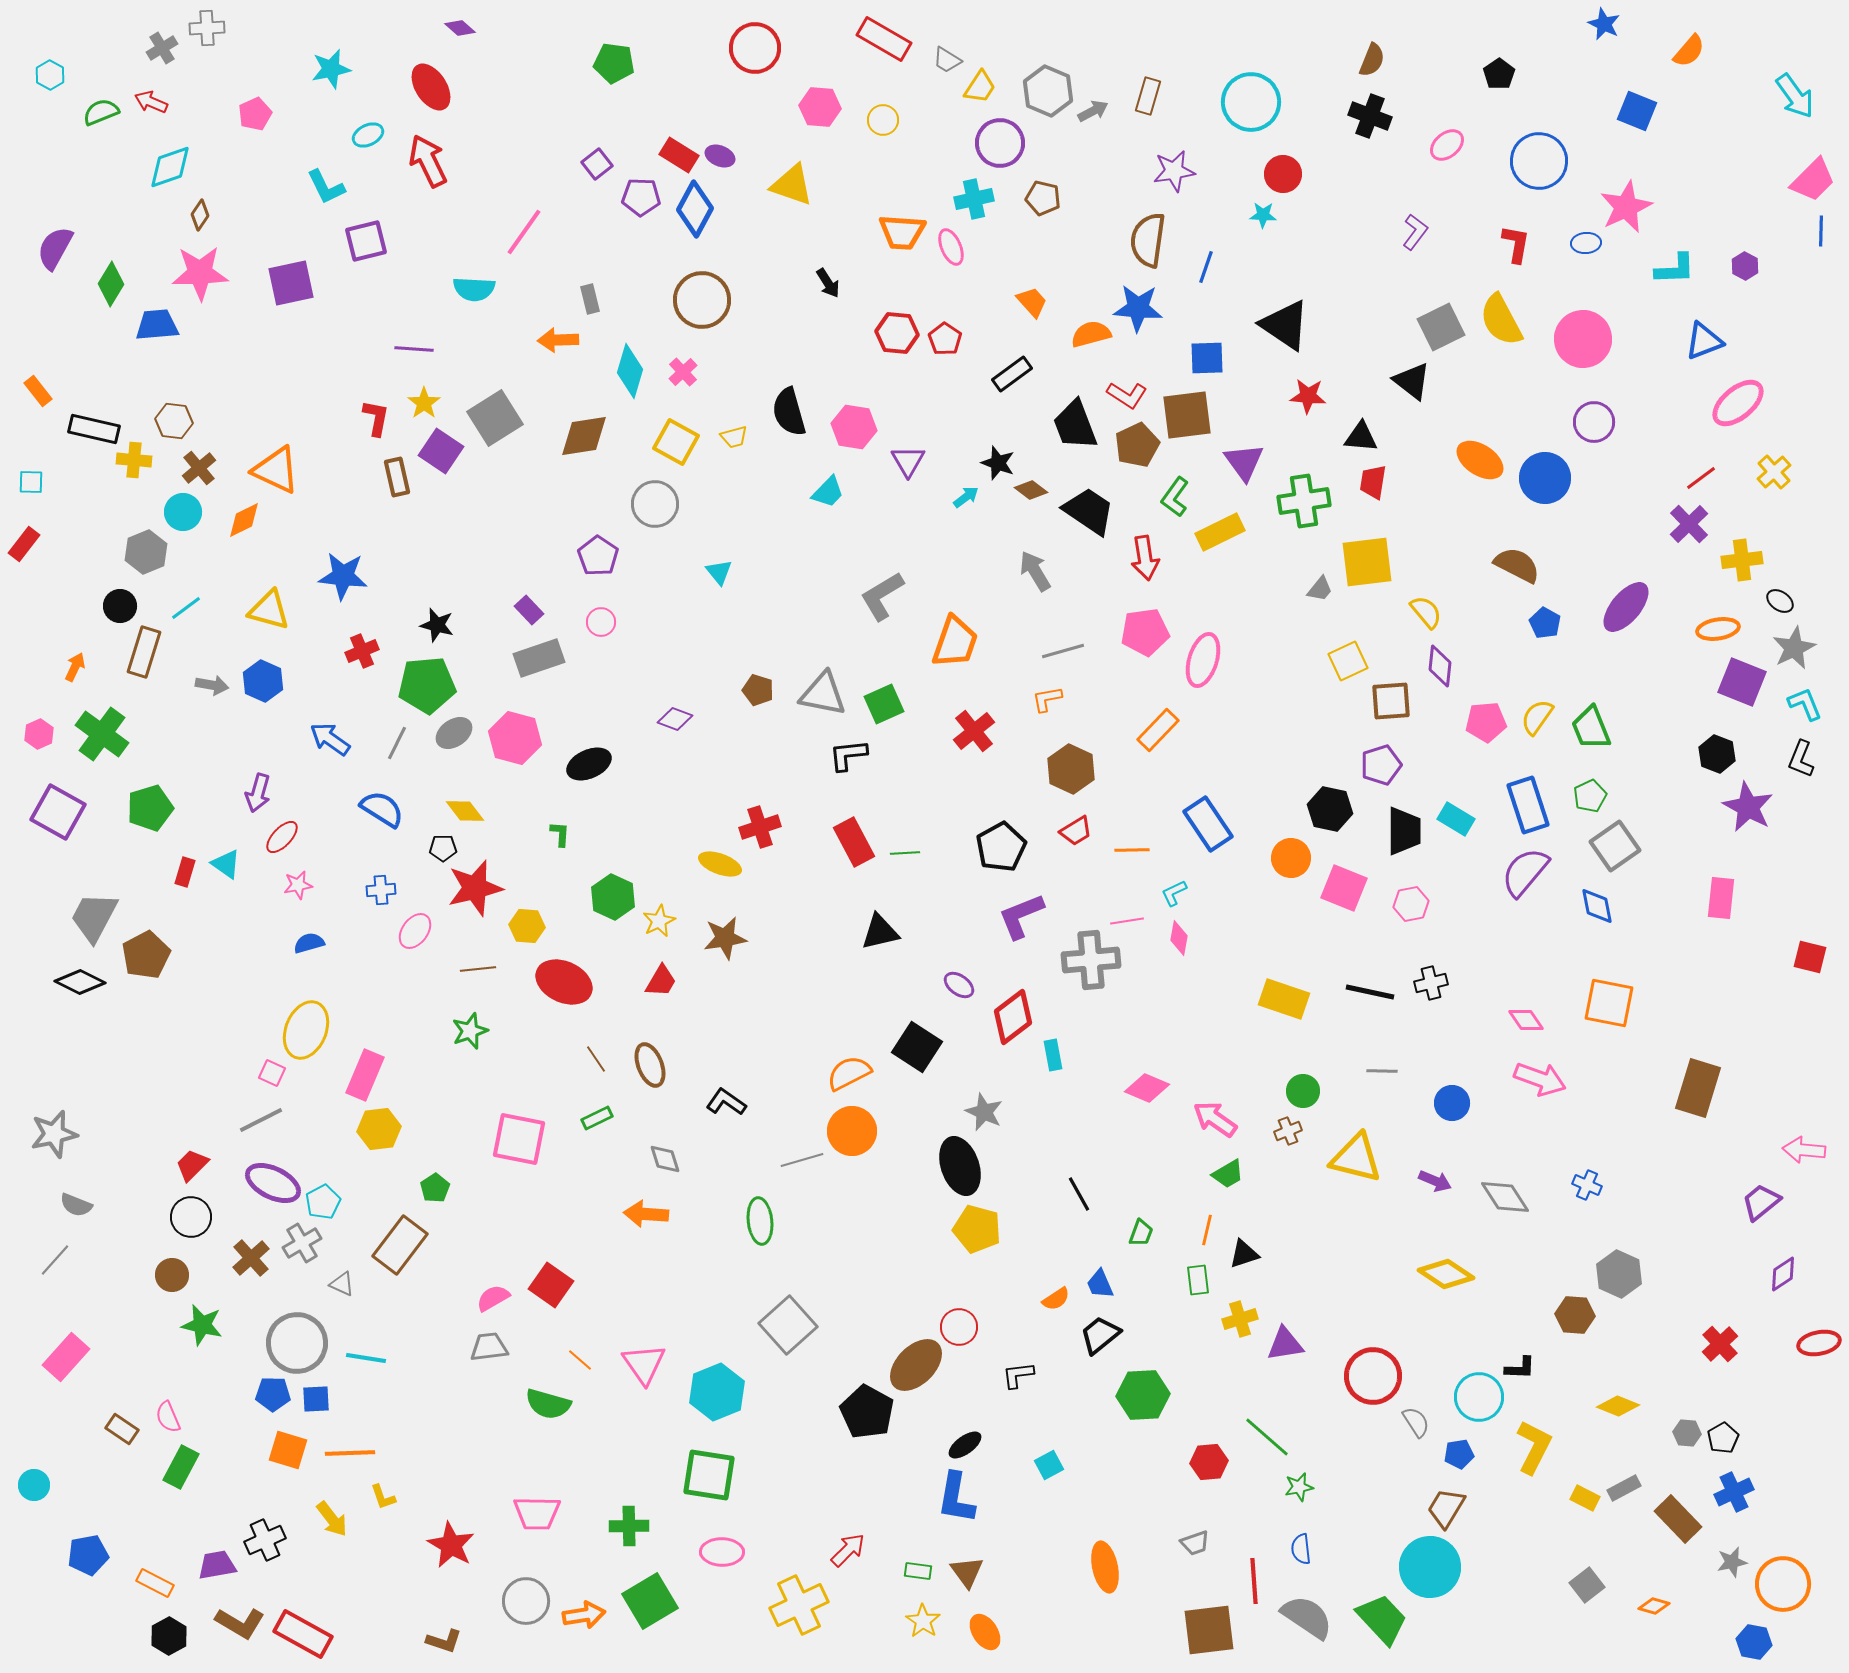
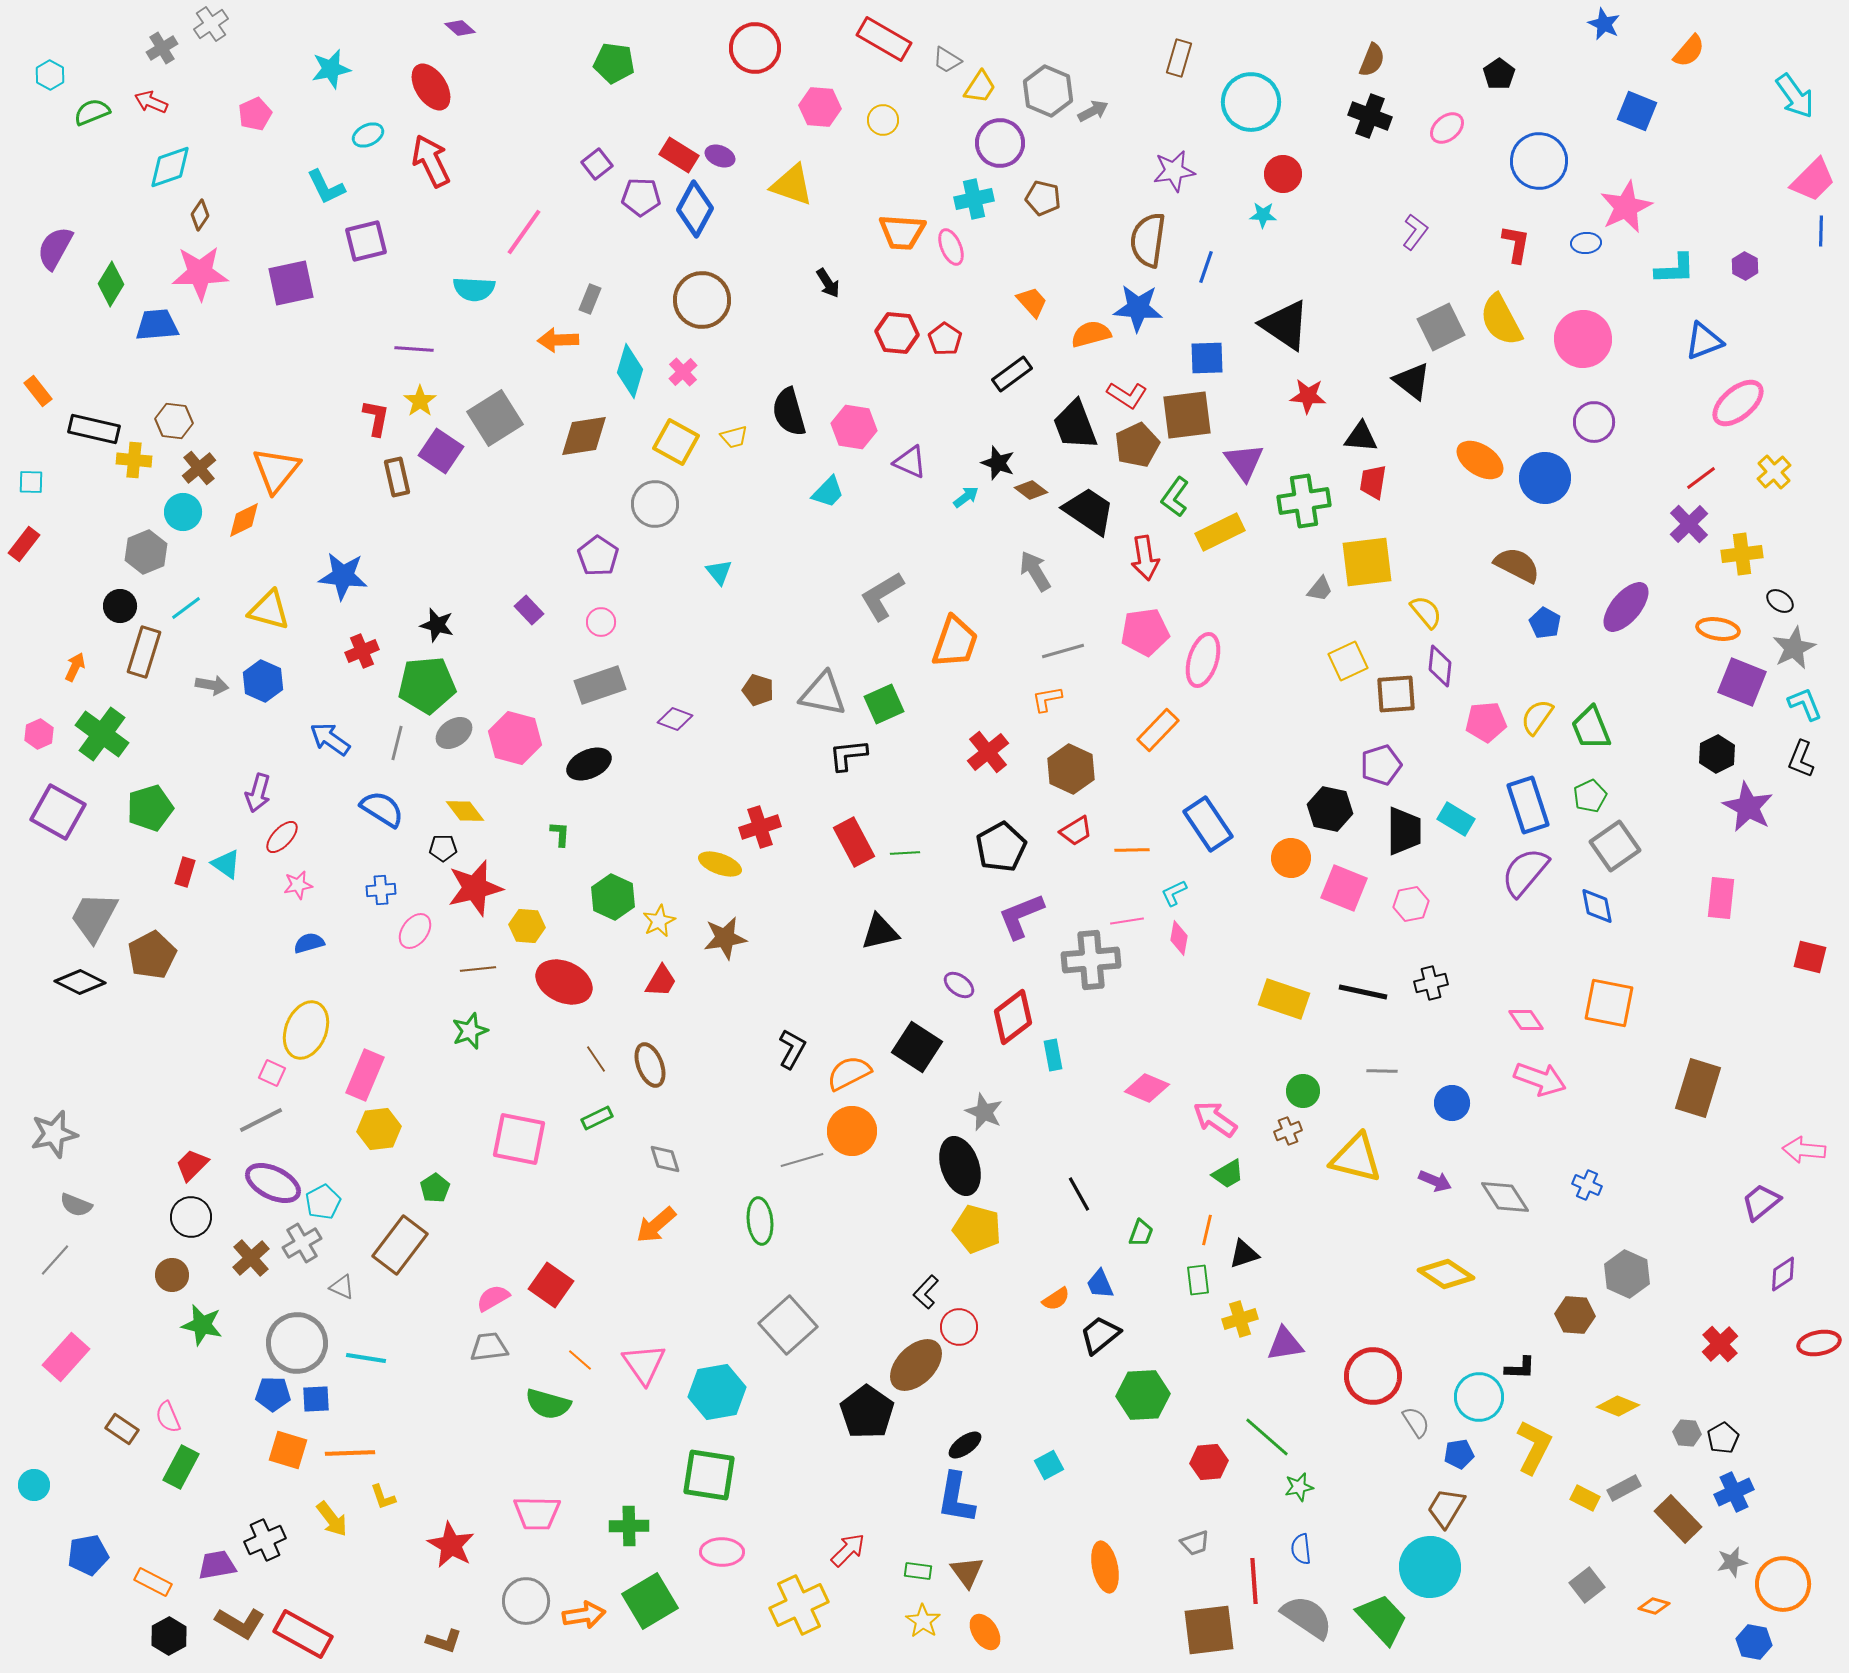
gray cross at (207, 28): moved 4 px right, 4 px up; rotated 32 degrees counterclockwise
brown rectangle at (1148, 96): moved 31 px right, 38 px up
green semicircle at (101, 112): moved 9 px left
pink ellipse at (1447, 145): moved 17 px up
red arrow at (428, 161): moved 3 px right
gray rectangle at (590, 299): rotated 36 degrees clockwise
yellow star at (424, 403): moved 4 px left, 2 px up
purple triangle at (908, 461): moved 2 px right, 1 px down; rotated 36 degrees counterclockwise
orange triangle at (276, 470): rotated 44 degrees clockwise
yellow cross at (1742, 560): moved 6 px up
orange ellipse at (1718, 629): rotated 18 degrees clockwise
gray rectangle at (539, 658): moved 61 px right, 27 px down
brown square at (1391, 701): moved 5 px right, 7 px up
red cross at (974, 731): moved 14 px right, 21 px down
gray line at (397, 743): rotated 12 degrees counterclockwise
black hexagon at (1717, 754): rotated 12 degrees clockwise
brown pentagon at (146, 955): moved 6 px right
black line at (1370, 992): moved 7 px left
black L-shape at (726, 1102): moved 66 px right, 53 px up; rotated 84 degrees clockwise
orange arrow at (646, 1214): moved 10 px right, 11 px down; rotated 45 degrees counterclockwise
gray hexagon at (1619, 1274): moved 8 px right
gray triangle at (342, 1284): moved 3 px down
black L-shape at (1018, 1375): moved 92 px left, 83 px up; rotated 40 degrees counterclockwise
cyan hexagon at (717, 1392): rotated 12 degrees clockwise
black pentagon at (867, 1412): rotated 6 degrees clockwise
orange rectangle at (155, 1583): moved 2 px left, 1 px up
